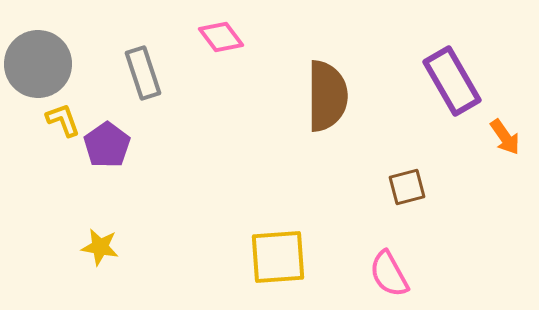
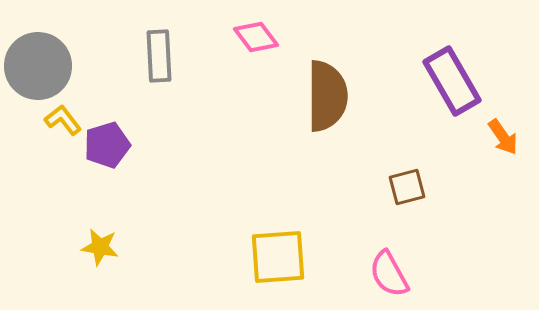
pink diamond: moved 35 px right
gray circle: moved 2 px down
gray rectangle: moved 16 px right, 17 px up; rotated 15 degrees clockwise
yellow L-shape: rotated 18 degrees counterclockwise
orange arrow: moved 2 px left
purple pentagon: rotated 18 degrees clockwise
